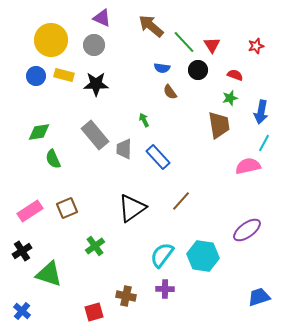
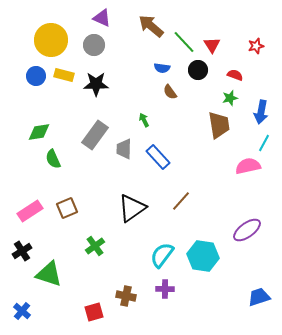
gray rectangle: rotated 76 degrees clockwise
